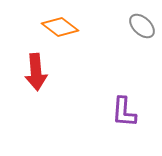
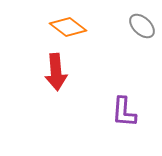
orange diamond: moved 8 px right
red arrow: moved 20 px right
